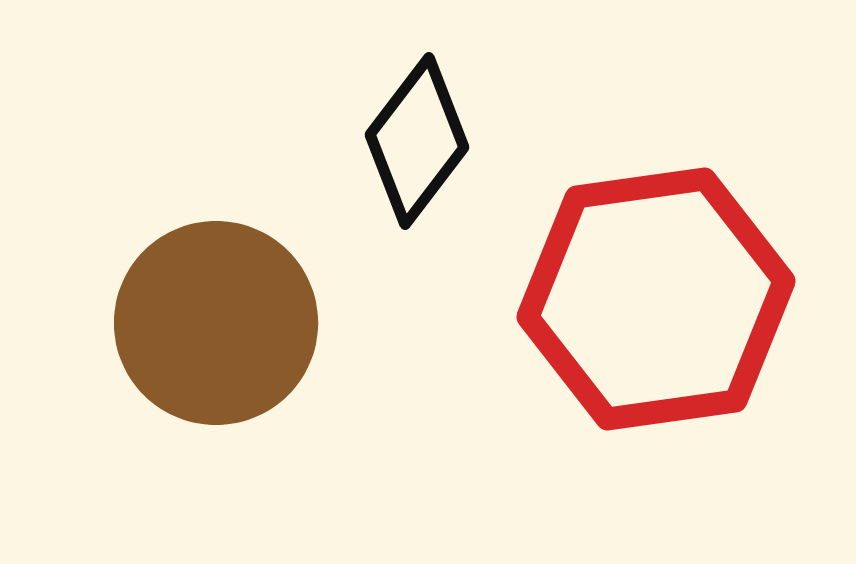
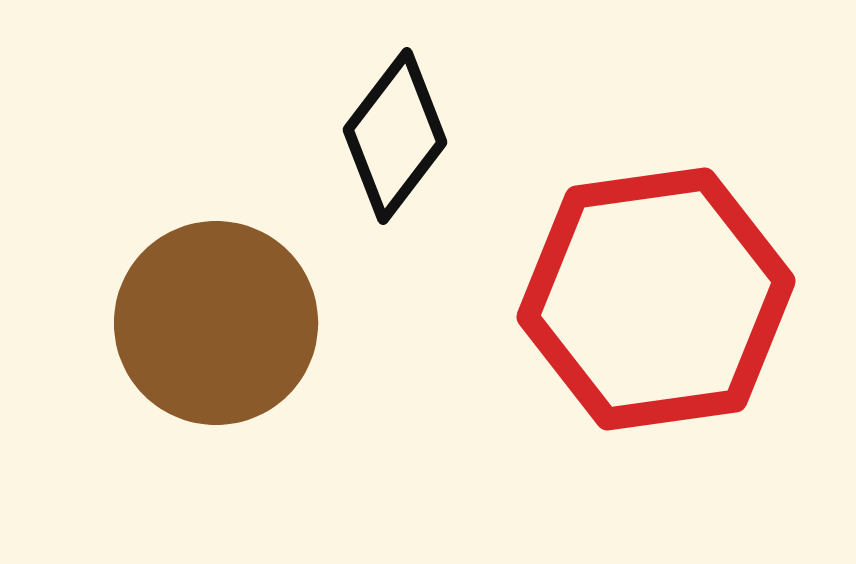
black diamond: moved 22 px left, 5 px up
